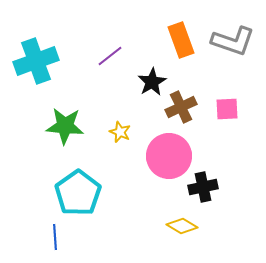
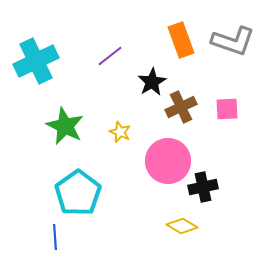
cyan cross: rotated 6 degrees counterclockwise
green star: rotated 21 degrees clockwise
pink circle: moved 1 px left, 5 px down
